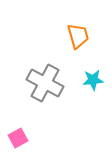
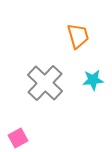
gray cross: rotated 15 degrees clockwise
